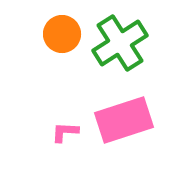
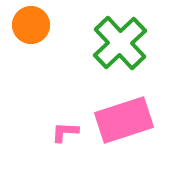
orange circle: moved 31 px left, 9 px up
green cross: rotated 10 degrees counterclockwise
